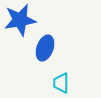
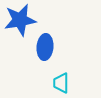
blue ellipse: moved 1 px up; rotated 15 degrees counterclockwise
